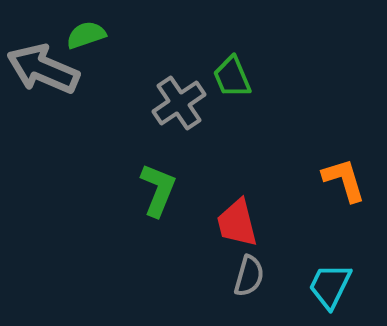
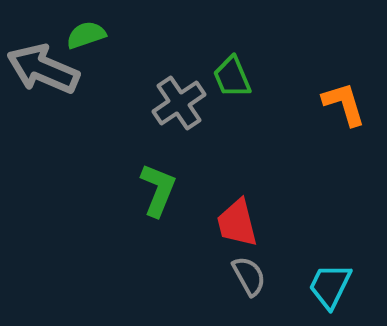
orange L-shape: moved 76 px up
gray semicircle: rotated 45 degrees counterclockwise
